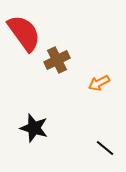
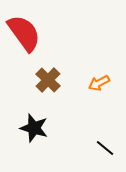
brown cross: moved 9 px left, 20 px down; rotated 20 degrees counterclockwise
